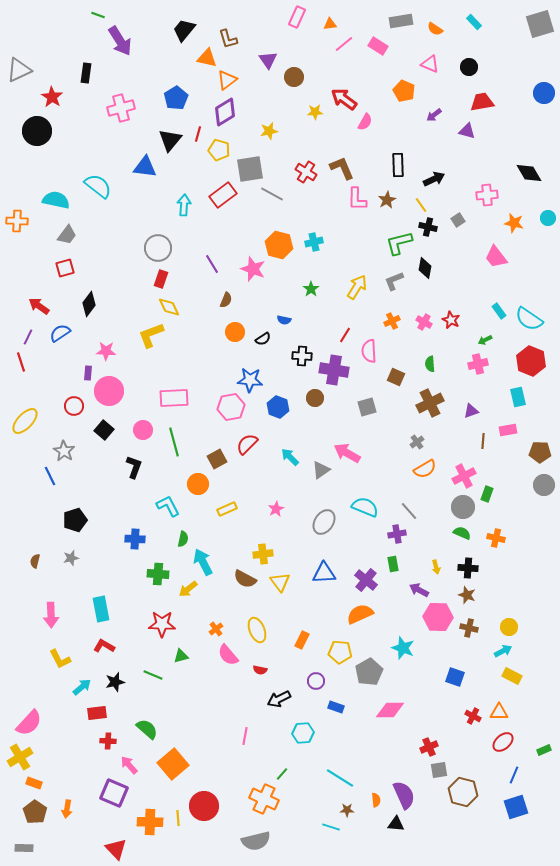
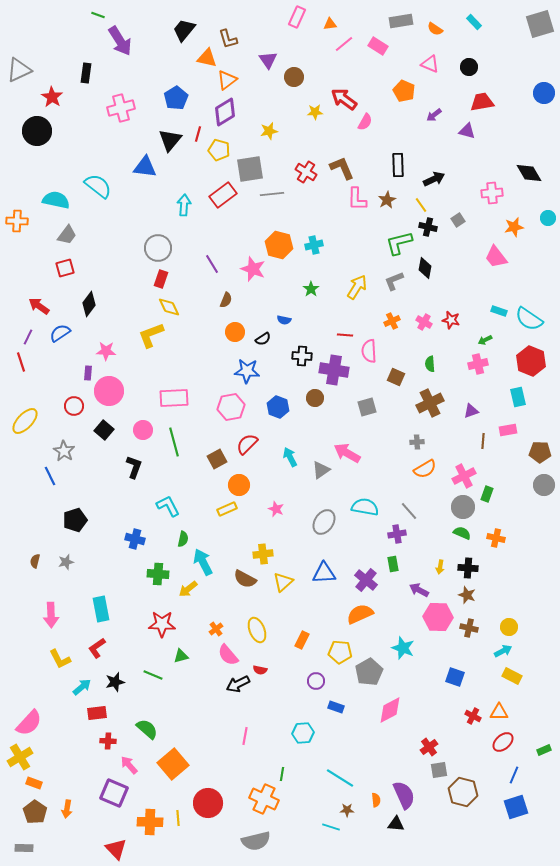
gray line at (272, 194): rotated 35 degrees counterclockwise
pink cross at (487, 195): moved 5 px right, 2 px up
orange star at (514, 223): moved 4 px down; rotated 24 degrees counterclockwise
cyan cross at (314, 242): moved 3 px down
cyan rectangle at (499, 311): rotated 35 degrees counterclockwise
red star at (451, 320): rotated 12 degrees counterclockwise
red line at (345, 335): rotated 63 degrees clockwise
blue star at (250, 380): moved 3 px left, 9 px up
gray cross at (417, 442): rotated 32 degrees clockwise
cyan arrow at (290, 457): rotated 18 degrees clockwise
orange circle at (198, 484): moved 41 px right, 1 px down
cyan semicircle at (365, 507): rotated 12 degrees counterclockwise
pink star at (276, 509): rotated 21 degrees counterclockwise
blue cross at (135, 539): rotated 12 degrees clockwise
gray star at (71, 558): moved 5 px left, 4 px down
yellow arrow at (436, 567): moved 4 px right; rotated 24 degrees clockwise
yellow triangle at (280, 582): moved 3 px right; rotated 25 degrees clockwise
red L-shape at (104, 646): moved 7 px left, 2 px down; rotated 65 degrees counterclockwise
black arrow at (279, 699): moved 41 px left, 15 px up
pink diamond at (390, 710): rotated 28 degrees counterclockwise
red cross at (429, 747): rotated 12 degrees counterclockwise
green line at (282, 774): rotated 32 degrees counterclockwise
red circle at (204, 806): moved 4 px right, 3 px up
